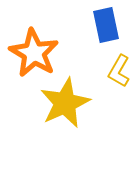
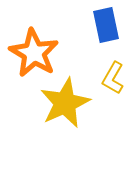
yellow L-shape: moved 6 px left, 7 px down
